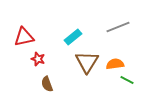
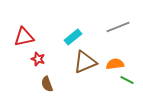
brown triangle: moved 2 px left; rotated 35 degrees clockwise
